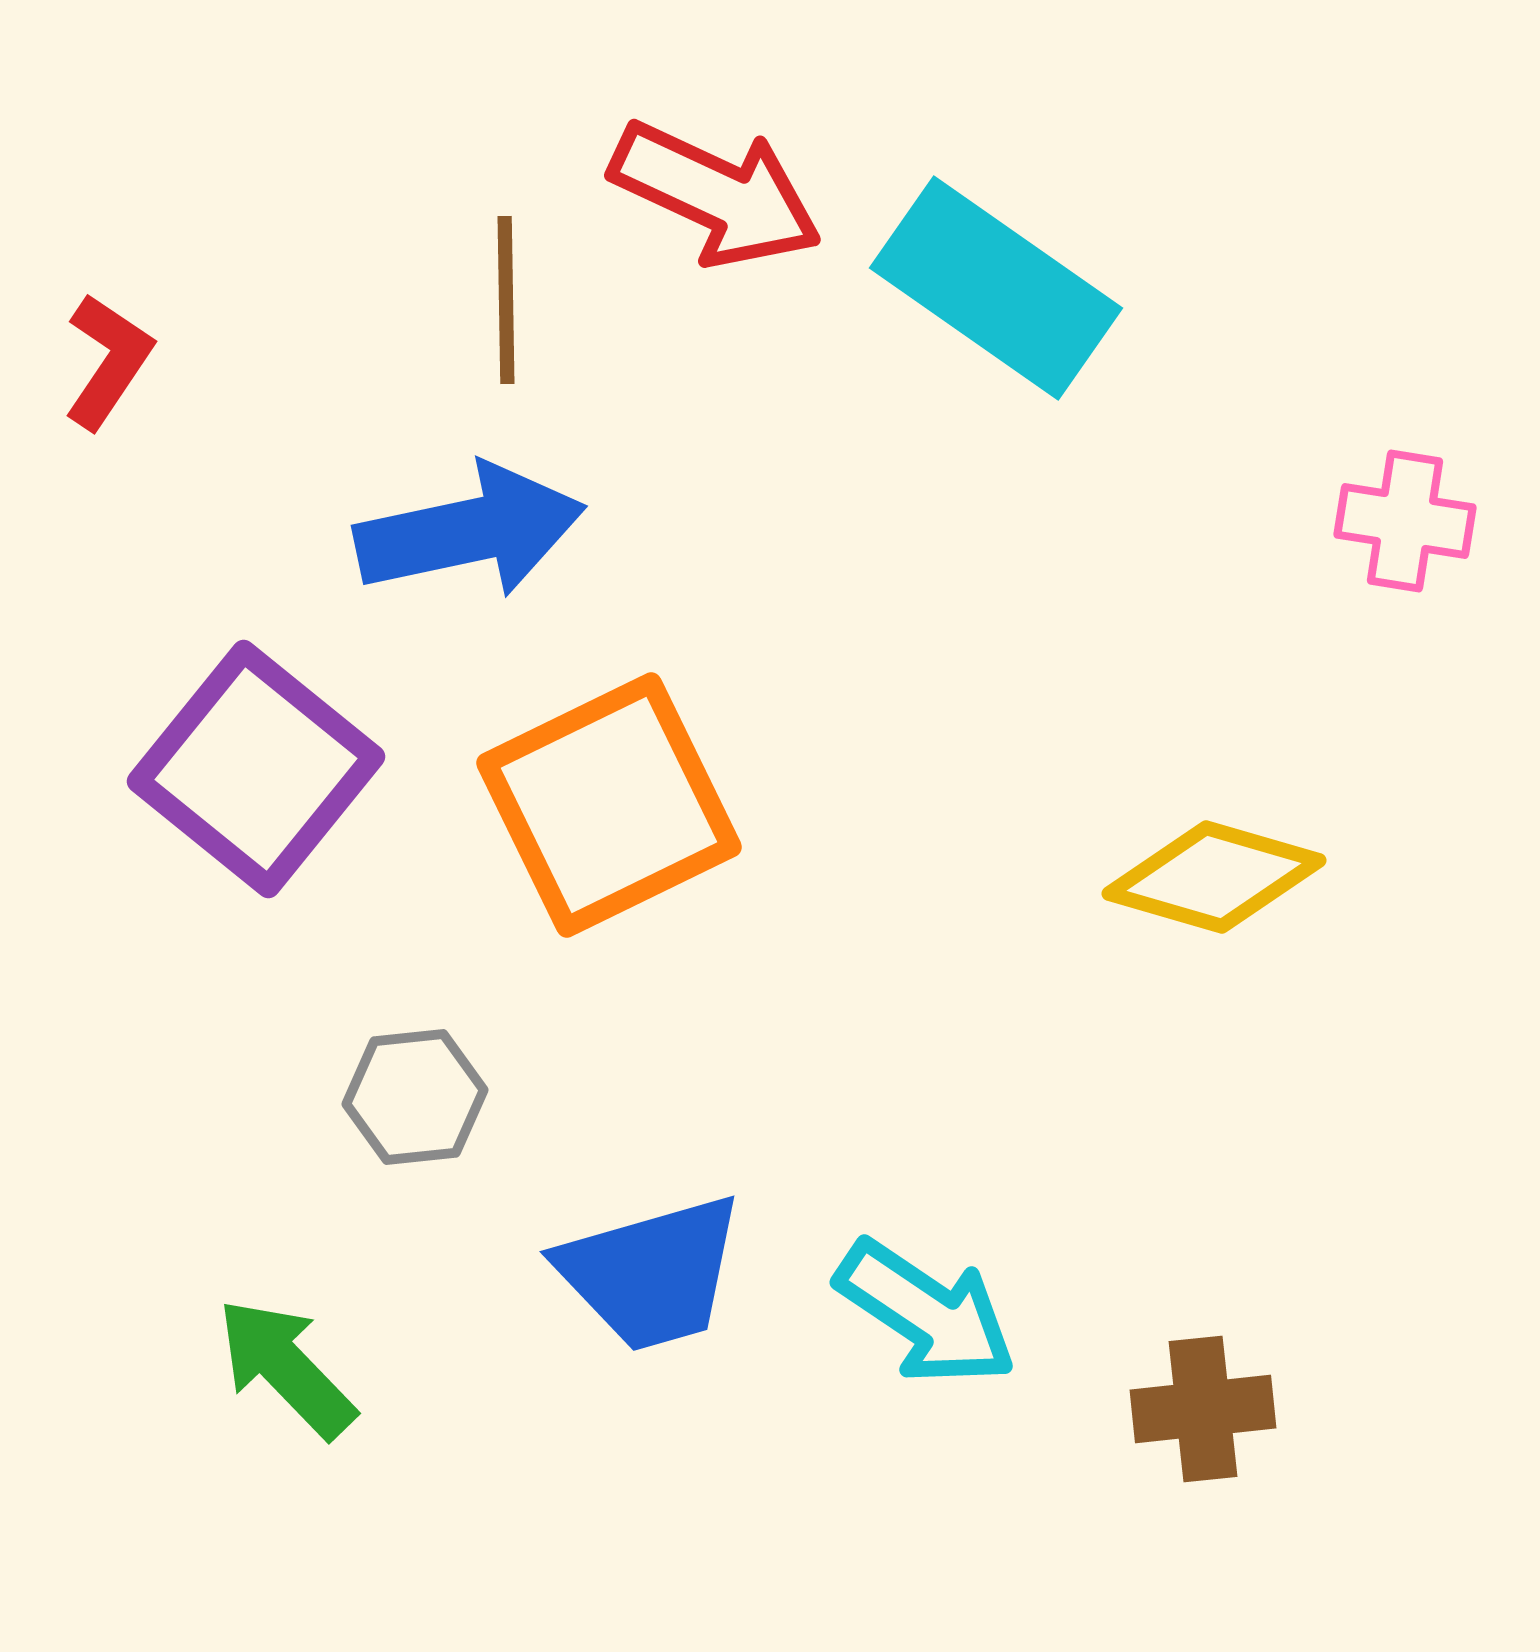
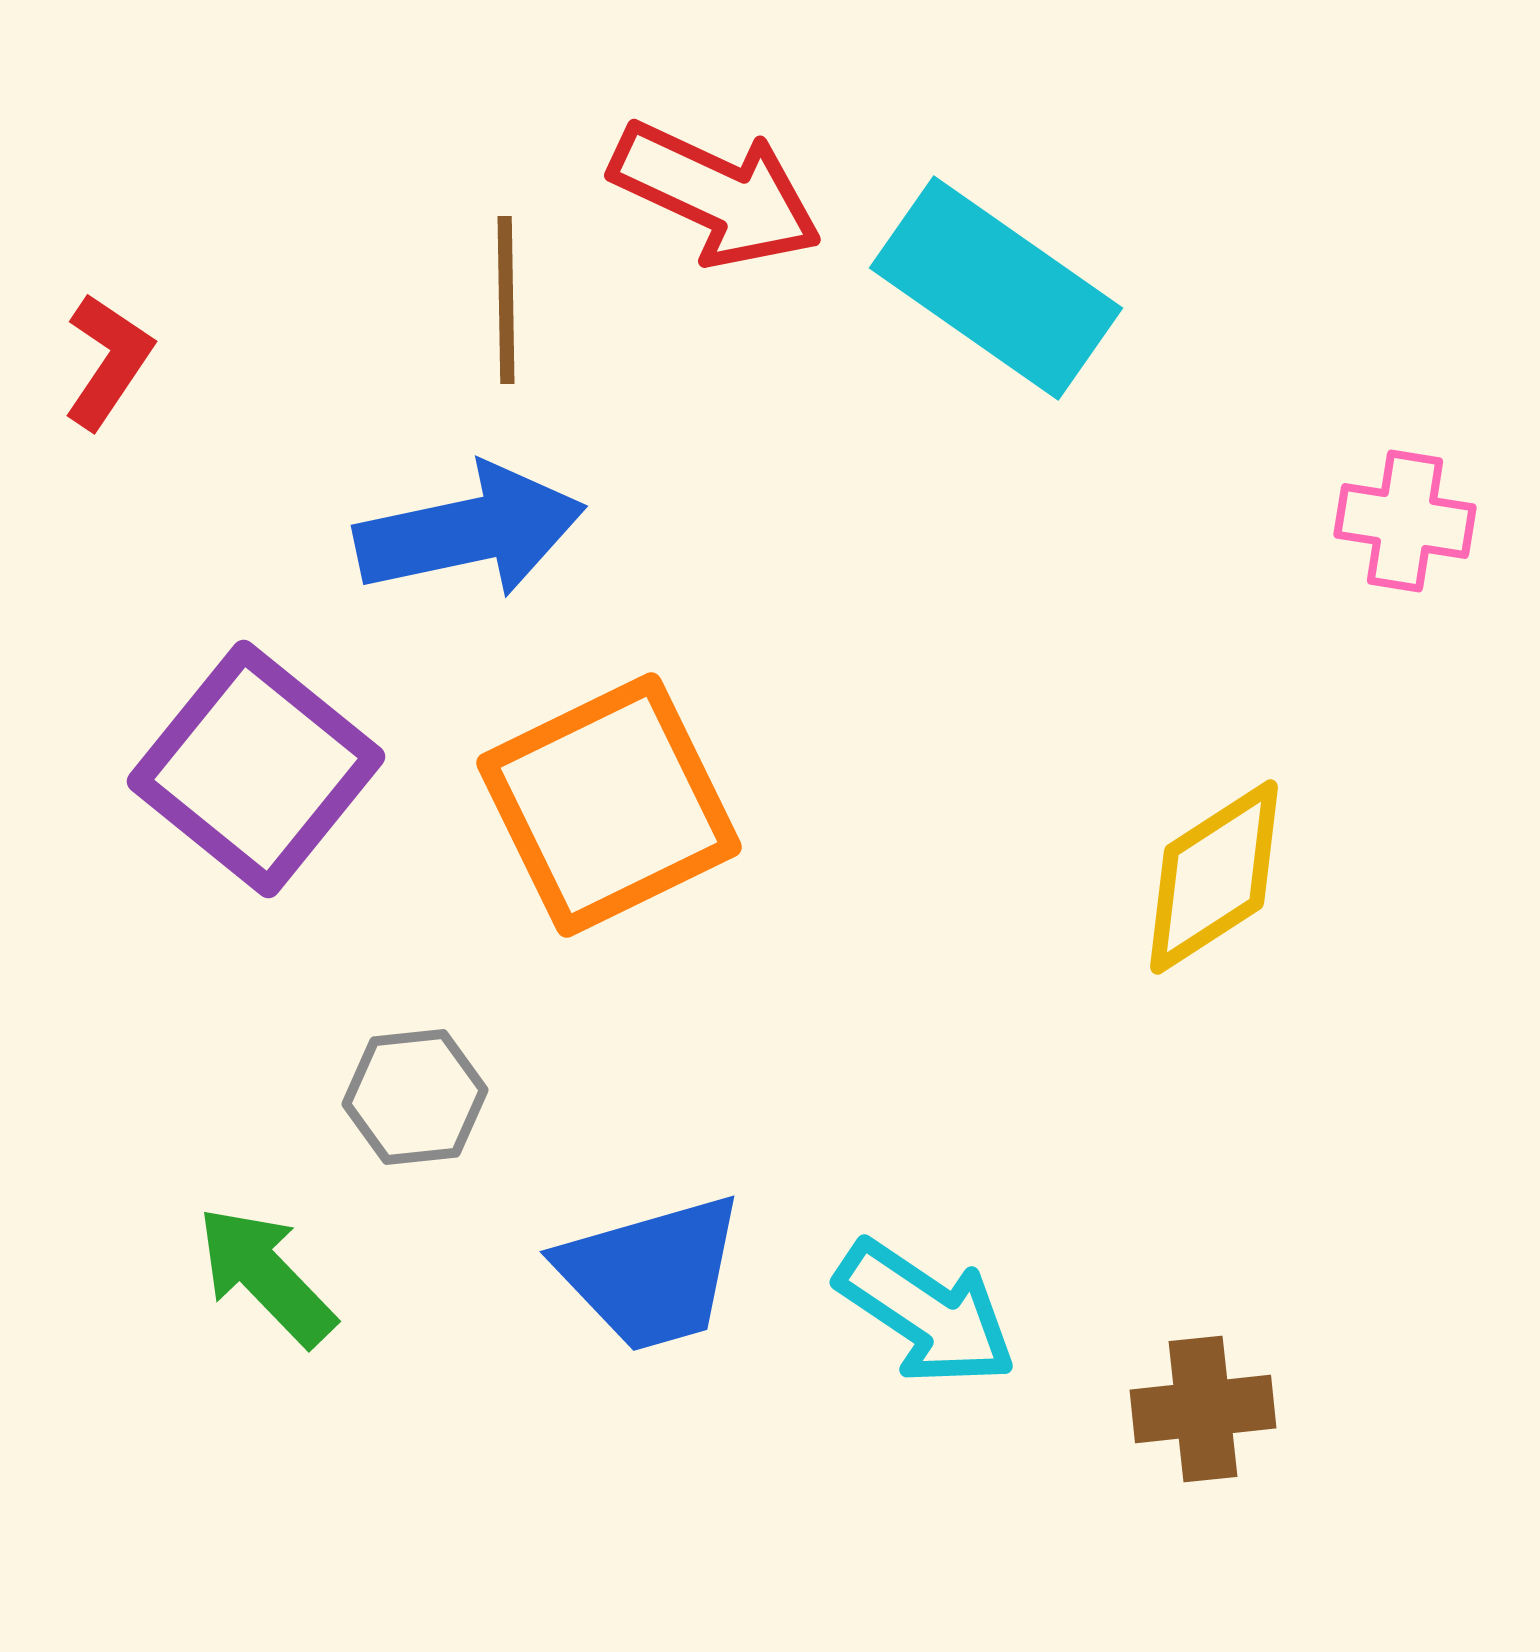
yellow diamond: rotated 49 degrees counterclockwise
green arrow: moved 20 px left, 92 px up
